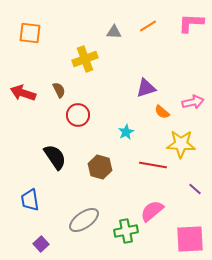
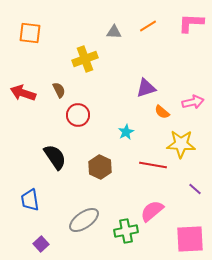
brown hexagon: rotated 10 degrees clockwise
